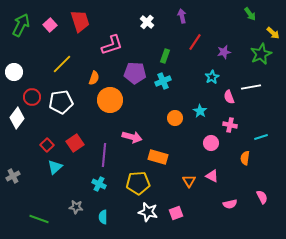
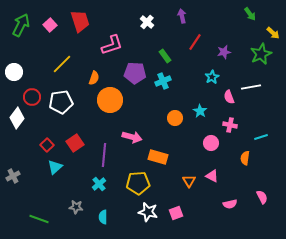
green rectangle at (165, 56): rotated 56 degrees counterclockwise
cyan cross at (99, 184): rotated 24 degrees clockwise
